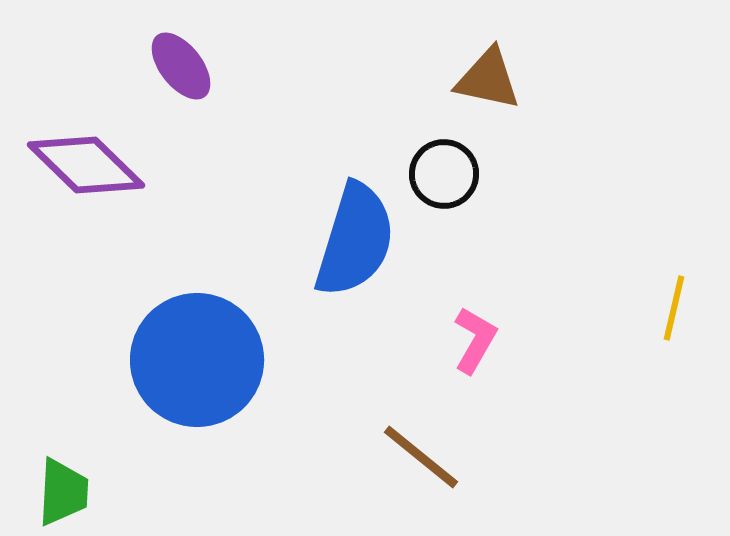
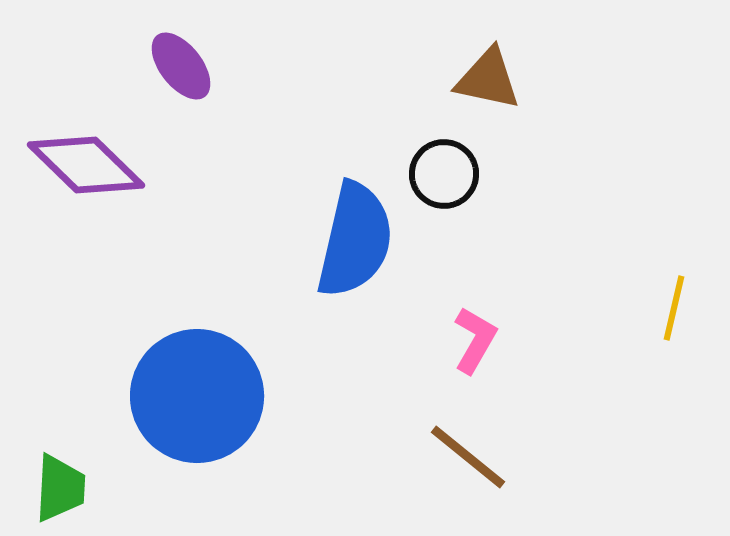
blue semicircle: rotated 4 degrees counterclockwise
blue circle: moved 36 px down
brown line: moved 47 px right
green trapezoid: moved 3 px left, 4 px up
